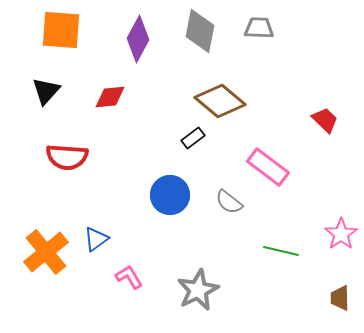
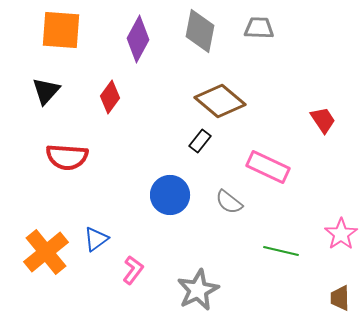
red diamond: rotated 48 degrees counterclockwise
red trapezoid: moved 2 px left; rotated 12 degrees clockwise
black rectangle: moved 7 px right, 3 px down; rotated 15 degrees counterclockwise
pink rectangle: rotated 12 degrees counterclockwise
pink L-shape: moved 4 px right, 7 px up; rotated 68 degrees clockwise
